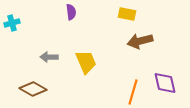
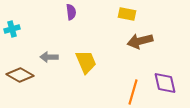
cyan cross: moved 6 px down
brown diamond: moved 13 px left, 14 px up
